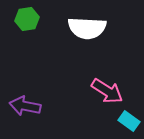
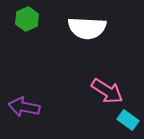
green hexagon: rotated 15 degrees counterclockwise
purple arrow: moved 1 px left, 1 px down
cyan rectangle: moved 1 px left, 1 px up
